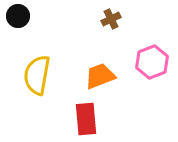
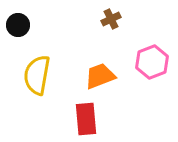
black circle: moved 9 px down
